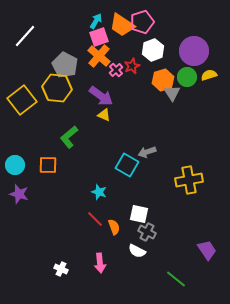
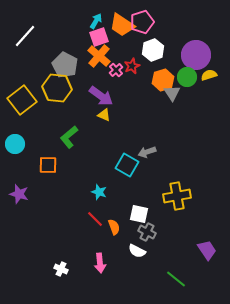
purple circle: moved 2 px right, 4 px down
cyan circle: moved 21 px up
yellow cross: moved 12 px left, 16 px down
